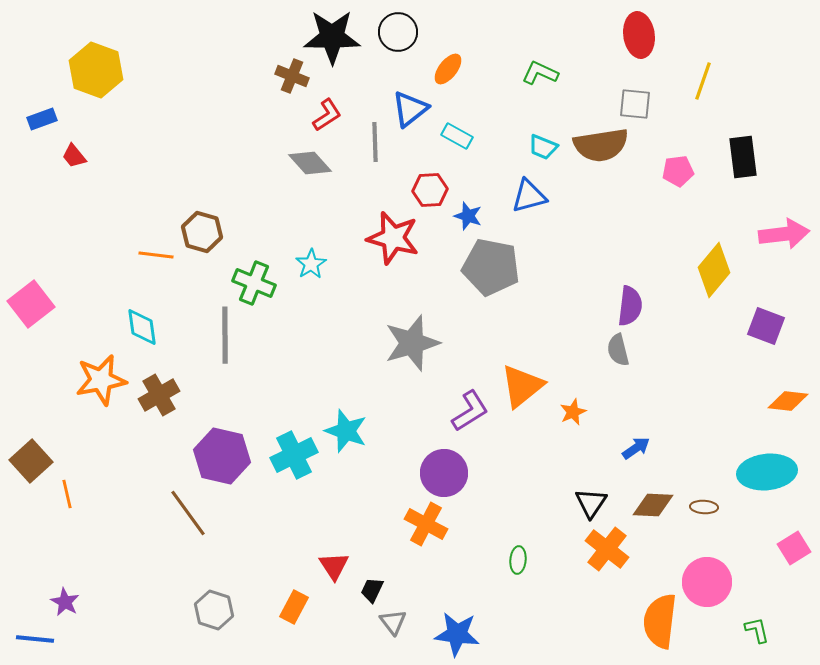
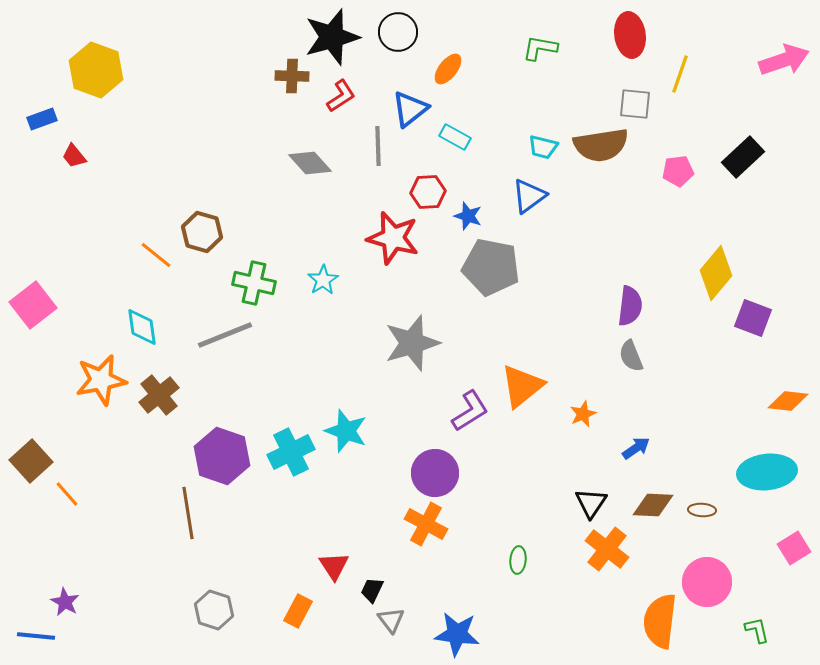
red ellipse at (639, 35): moved 9 px left
black star at (332, 37): rotated 16 degrees counterclockwise
green L-shape at (540, 73): moved 25 px up; rotated 15 degrees counterclockwise
brown cross at (292, 76): rotated 20 degrees counterclockwise
yellow line at (703, 81): moved 23 px left, 7 px up
red L-shape at (327, 115): moved 14 px right, 19 px up
cyan rectangle at (457, 136): moved 2 px left, 1 px down
gray line at (375, 142): moved 3 px right, 4 px down
cyan trapezoid at (543, 147): rotated 8 degrees counterclockwise
black rectangle at (743, 157): rotated 54 degrees clockwise
red hexagon at (430, 190): moved 2 px left, 2 px down
blue triangle at (529, 196): rotated 21 degrees counterclockwise
pink arrow at (784, 234): moved 174 px up; rotated 12 degrees counterclockwise
orange line at (156, 255): rotated 32 degrees clockwise
cyan star at (311, 264): moved 12 px right, 16 px down
yellow diamond at (714, 270): moved 2 px right, 3 px down
green cross at (254, 283): rotated 9 degrees counterclockwise
pink square at (31, 304): moved 2 px right, 1 px down
purple square at (766, 326): moved 13 px left, 8 px up
gray line at (225, 335): rotated 68 degrees clockwise
gray semicircle at (618, 350): moved 13 px right, 6 px down; rotated 8 degrees counterclockwise
brown cross at (159, 395): rotated 9 degrees counterclockwise
orange star at (573, 412): moved 10 px right, 2 px down
cyan cross at (294, 455): moved 3 px left, 3 px up
purple hexagon at (222, 456): rotated 6 degrees clockwise
purple circle at (444, 473): moved 9 px left
orange line at (67, 494): rotated 28 degrees counterclockwise
brown ellipse at (704, 507): moved 2 px left, 3 px down
brown line at (188, 513): rotated 27 degrees clockwise
orange rectangle at (294, 607): moved 4 px right, 4 px down
gray triangle at (393, 622): moved 2 px left, 2 px up
blue line at (35, 639): moved 1 px right, 3 px up
